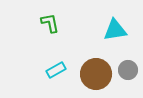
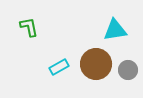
green L-shape: moved 21 px left, 4 px down
cyan rectangle: moved 3 px right, 3 px up
brown circle: moved 10 px up
